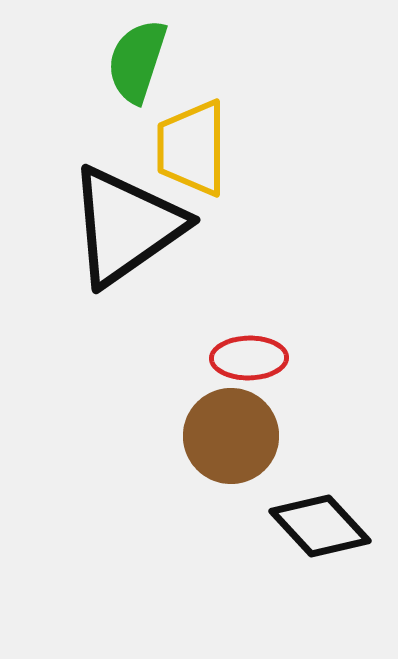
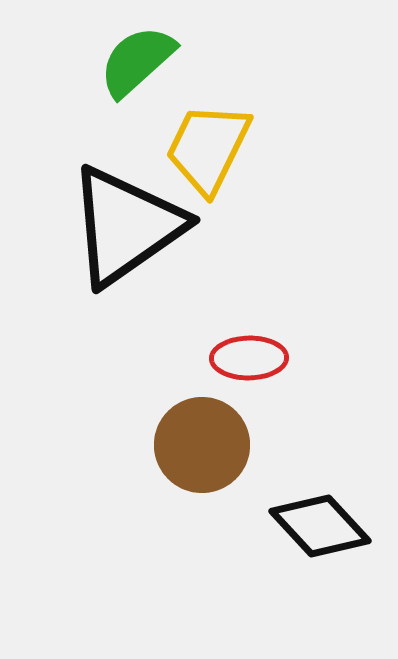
green semicircle: rotated 30 degrees clockwise
yellow trapezoid: moved 16 px right; rotated 26 degrees clockwise
brown circle: moved 29 px left, 9 px down
